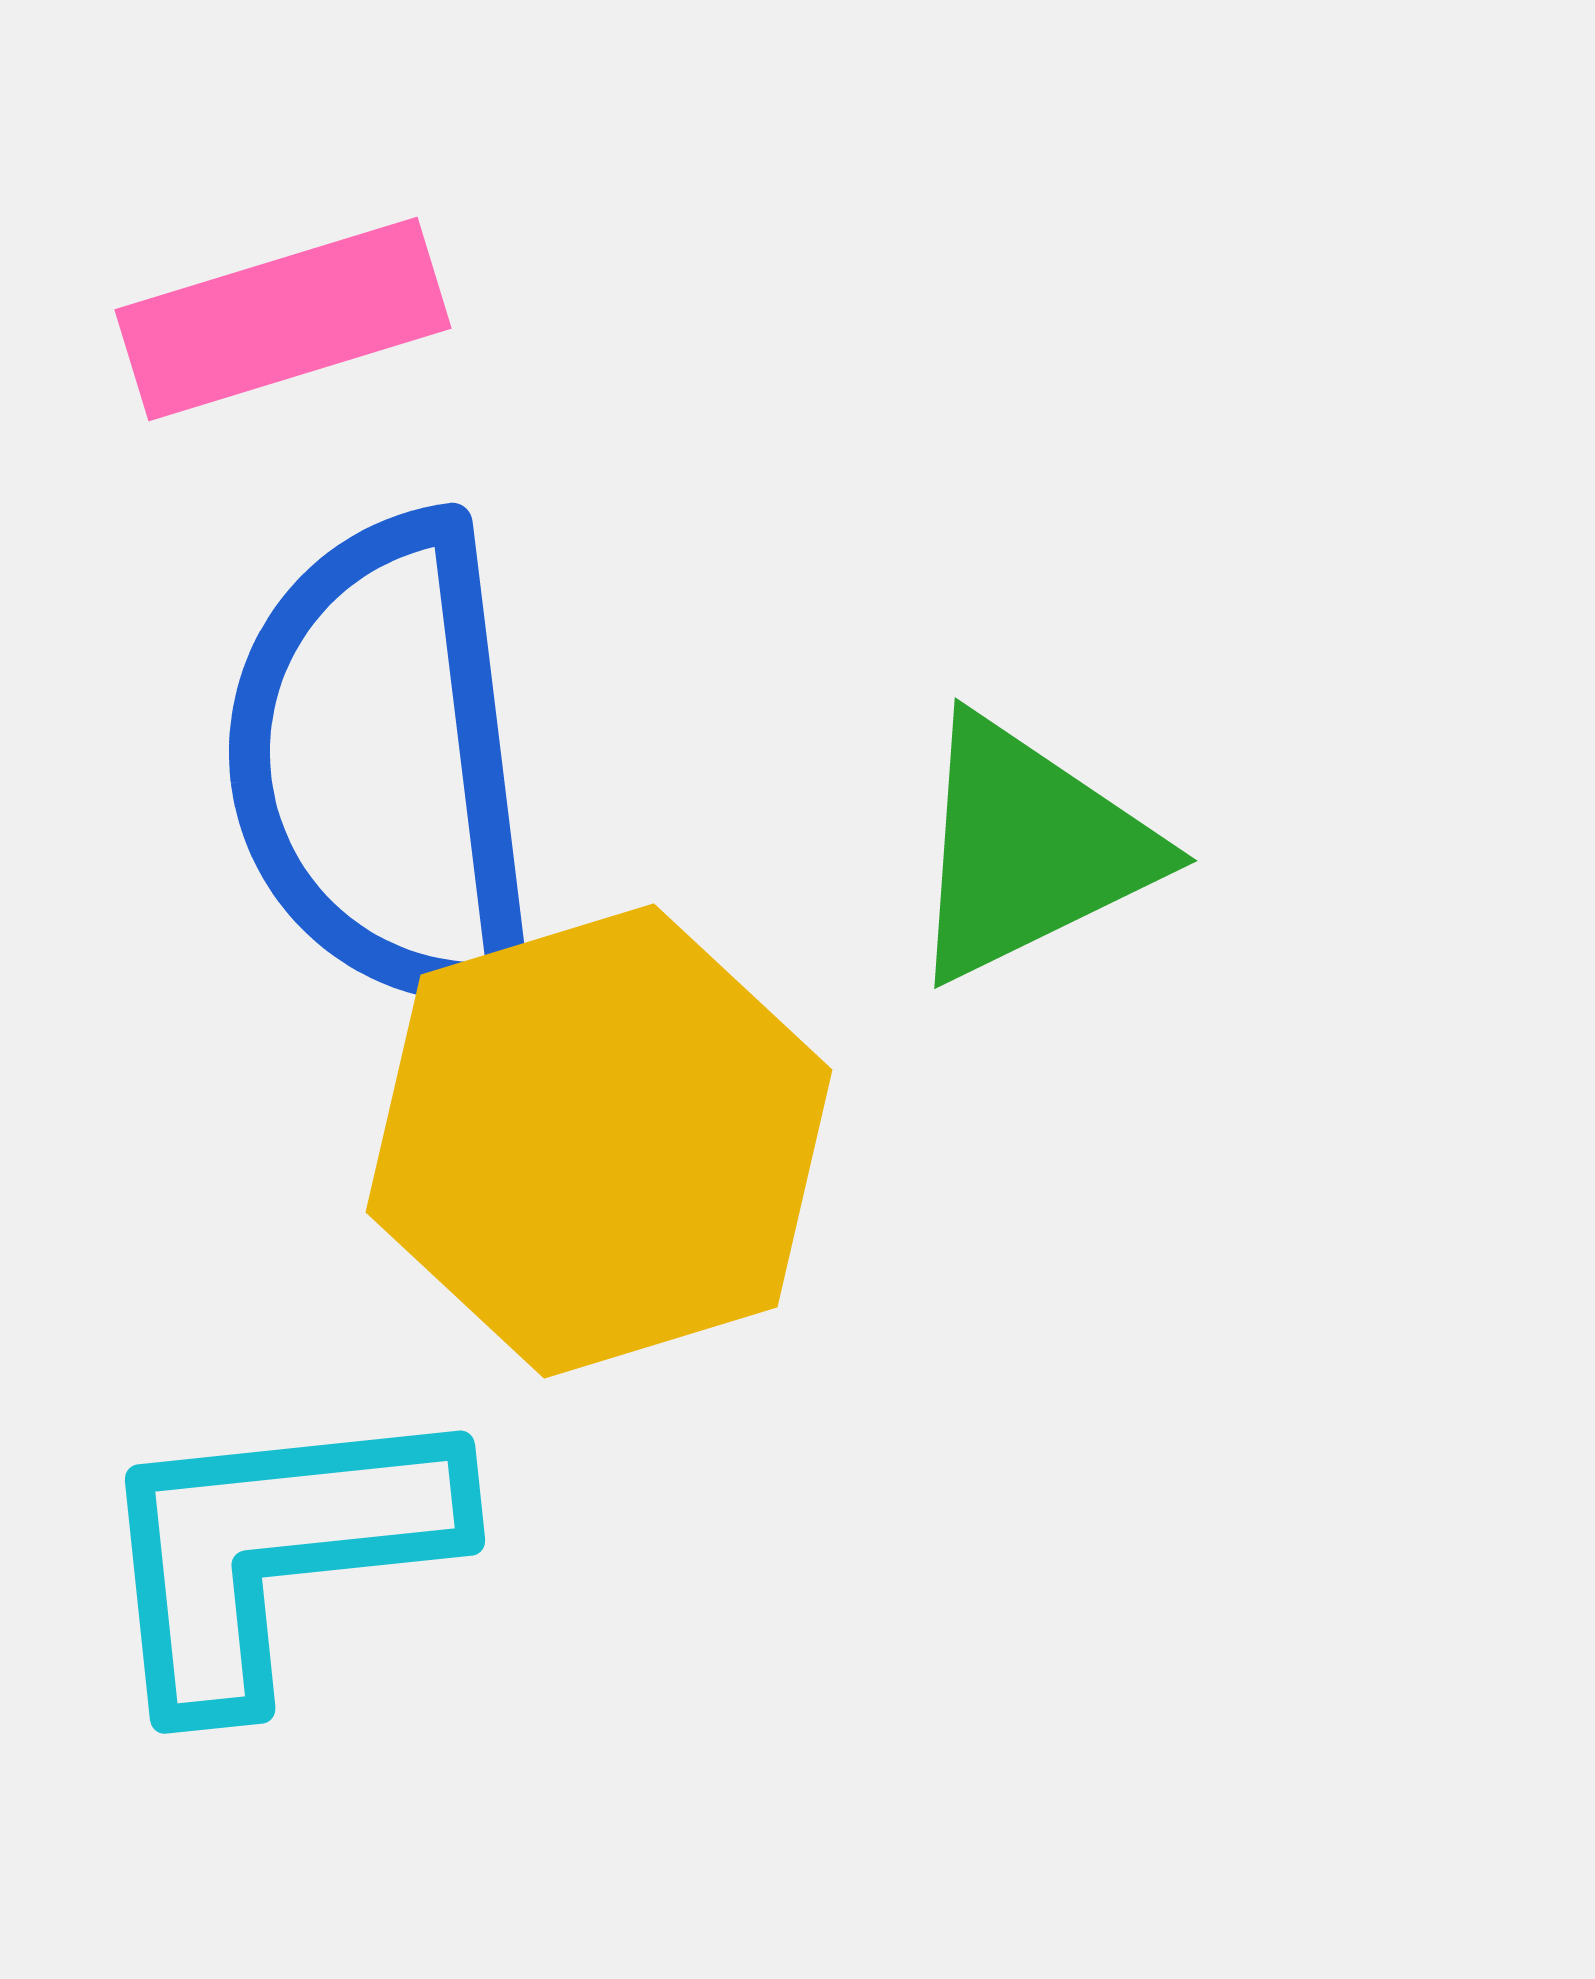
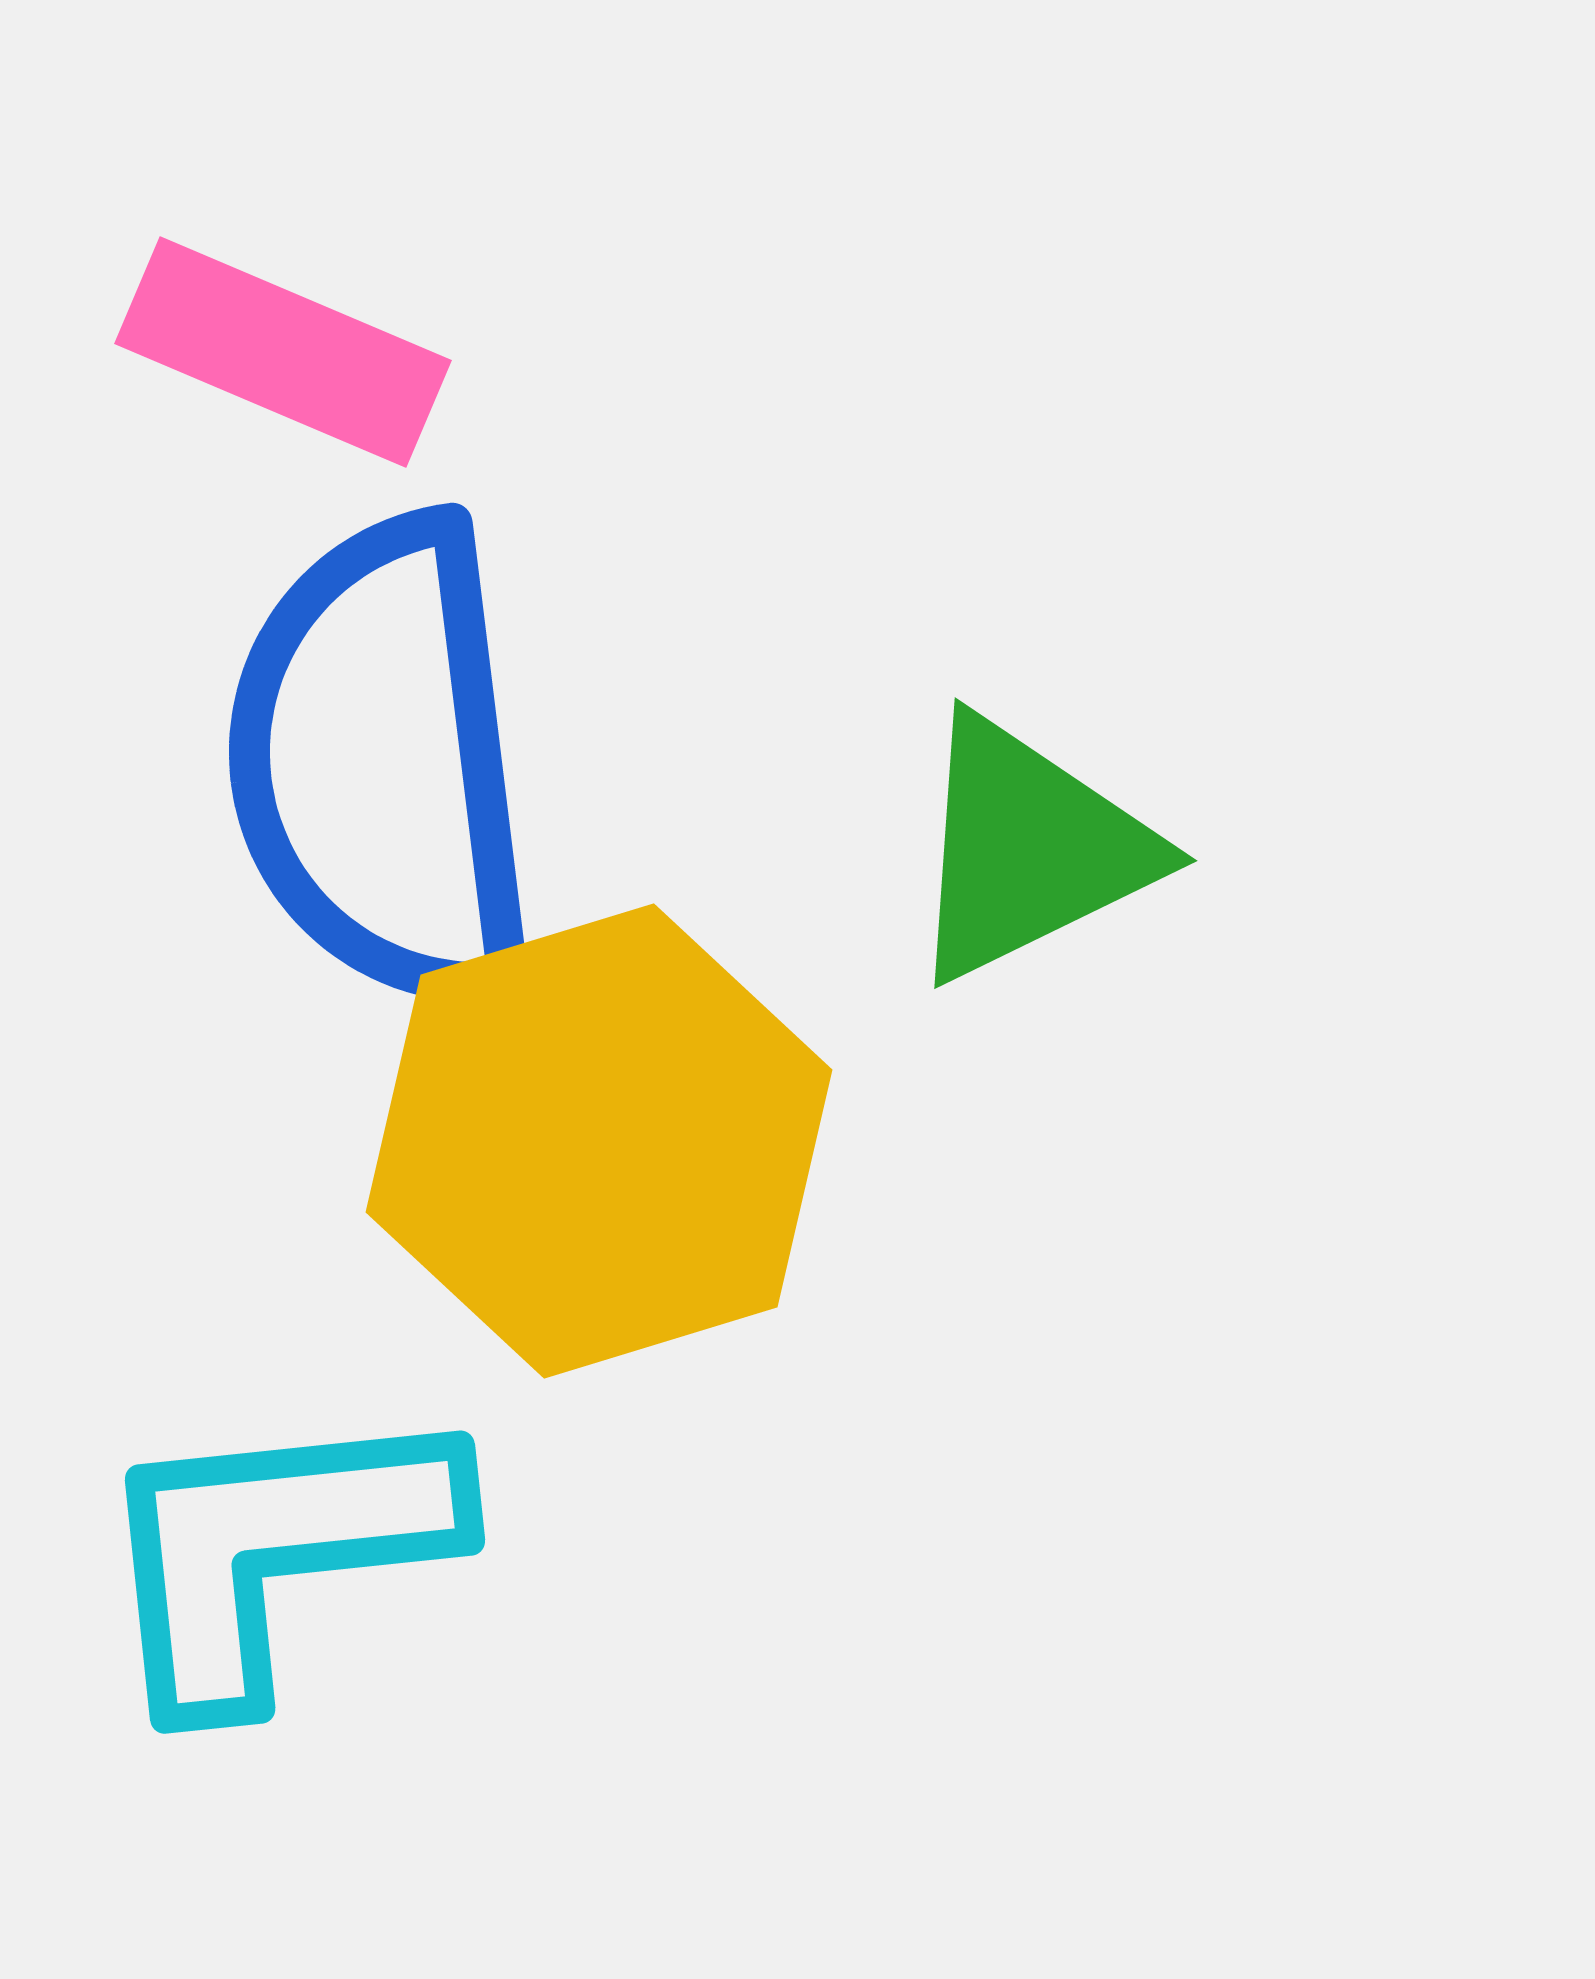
pink rectangle: moved 33 px down; rotated 40 degrees clockwise
